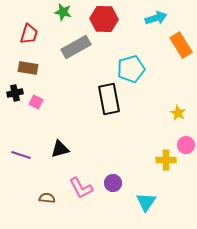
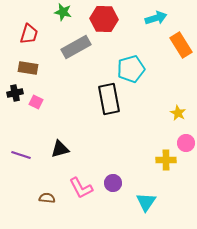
pink circle: moved 2 px up
